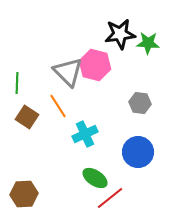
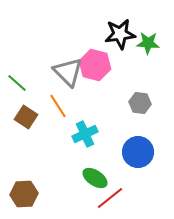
green line: rotated 50 degrees counterclockwise
brown square: moved 1 px left
